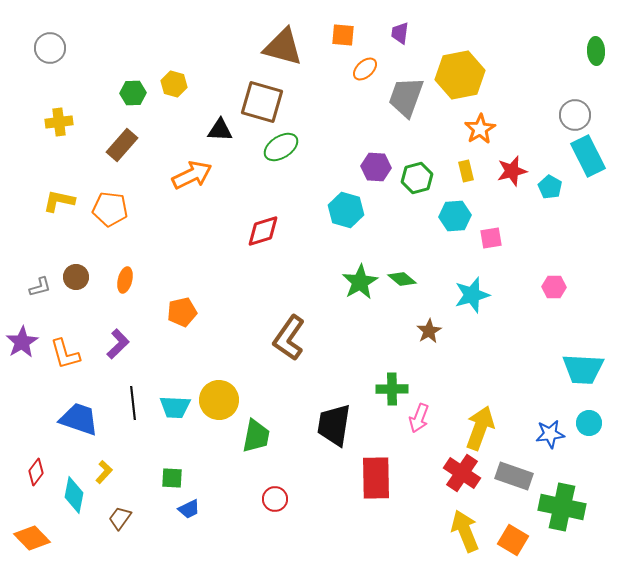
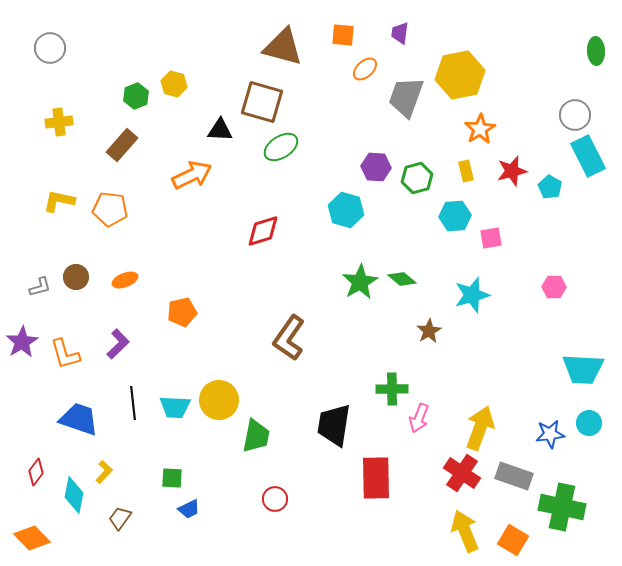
green hexagon at (133, 93): moved 3 px right, 3 px down; rotated 20 degrees counterclockwise
orange ellipse at (125, 280): rotated 55 degrees clockwise
